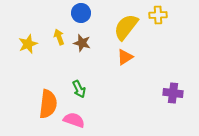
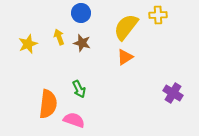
purple cross: rotated 24 degrees clockwise
